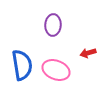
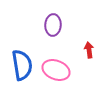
red arrow: moved 1 px right, 3 px up; rotated 98 degrees clockwise
